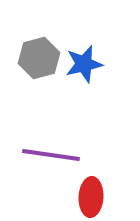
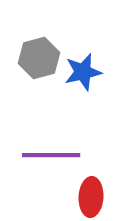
blue star: moved 1 px left, 8 px down
purple line: rotated 8 degrees counterclockwise
